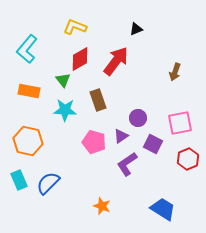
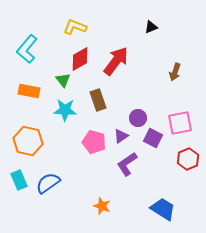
black triangle: moved 15 px right, 2 px up
purple square: moved 6 px up
blue semicircle: rotated 10 degrees clockwise
